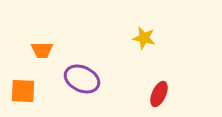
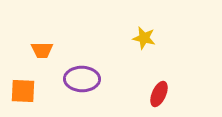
purple ellipse: rotated 24 degrees counterclockwise
